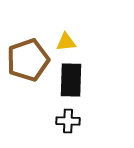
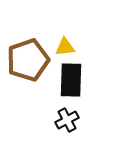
yellow triangle: moved 1 px left, 5 px down
black cross: moved 1 px left, 1 px up; rotated 30 degrees counterclockwise
